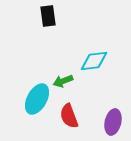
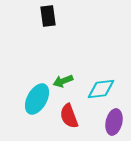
cyan diamond: moved 7 px right, 28 px down
purple ellipse: moved 1 px right
